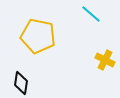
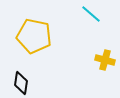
yellow pentagon: moved 4 px left
yellow cross: rotated 12 degrees counterclockwise
